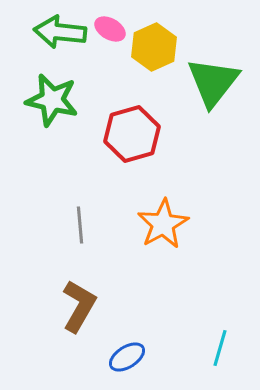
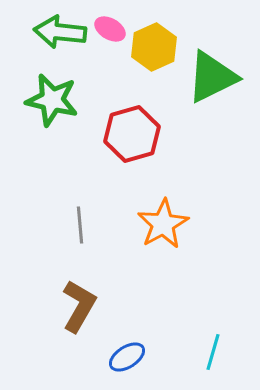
green triangle: moved 1 px left, 5 px up; rotated 26 degrees clockwise
cyan line: moved 7 px left, 4 px down
